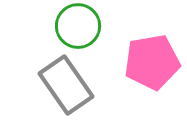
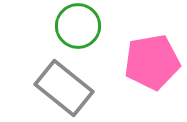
gray rectangle: moved 2 px left, 3 px down; rotated 16 degrees counterclockwise
